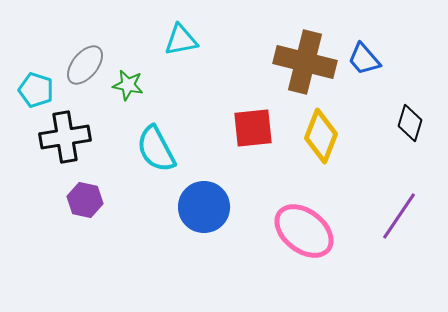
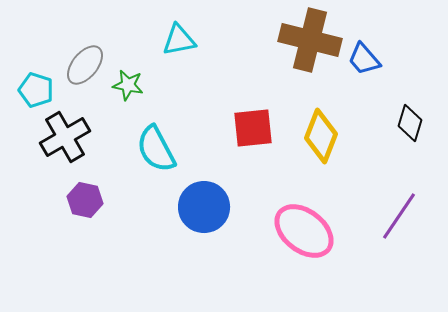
cyan triangle: moved 2 px left
brown cross: moved 5 px right, 22 px up
black cross: rotated 21 degrees counterclockwise
